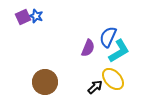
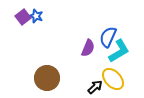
purple square: rotated 14 degrees counterclockwise
brown circle: moved 2 px right, 4 px up
